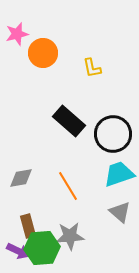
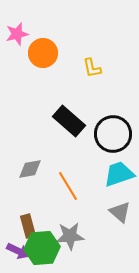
gray diamond: moved 9 px right, 9 px up
